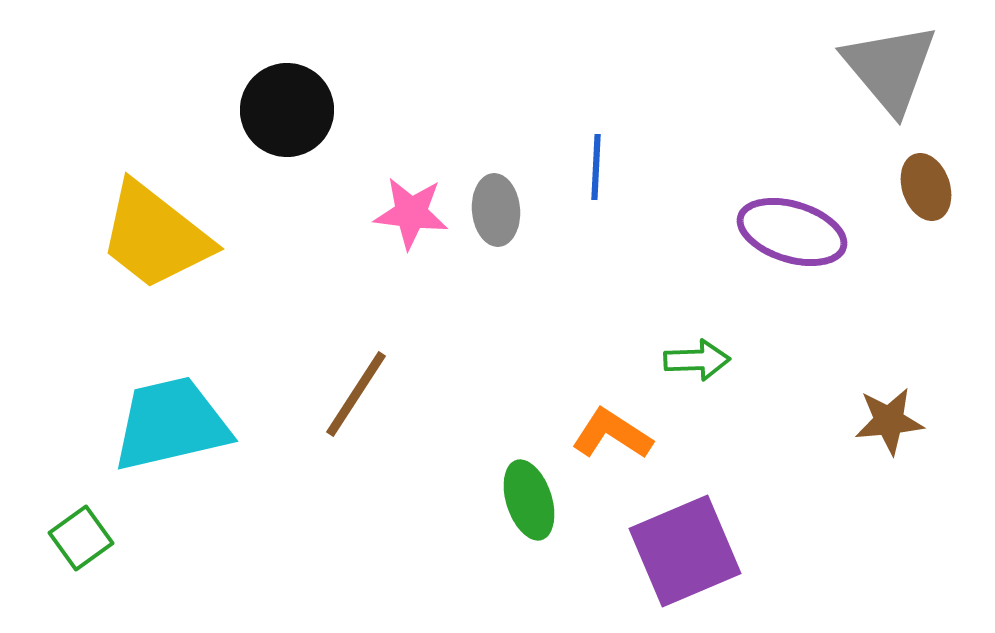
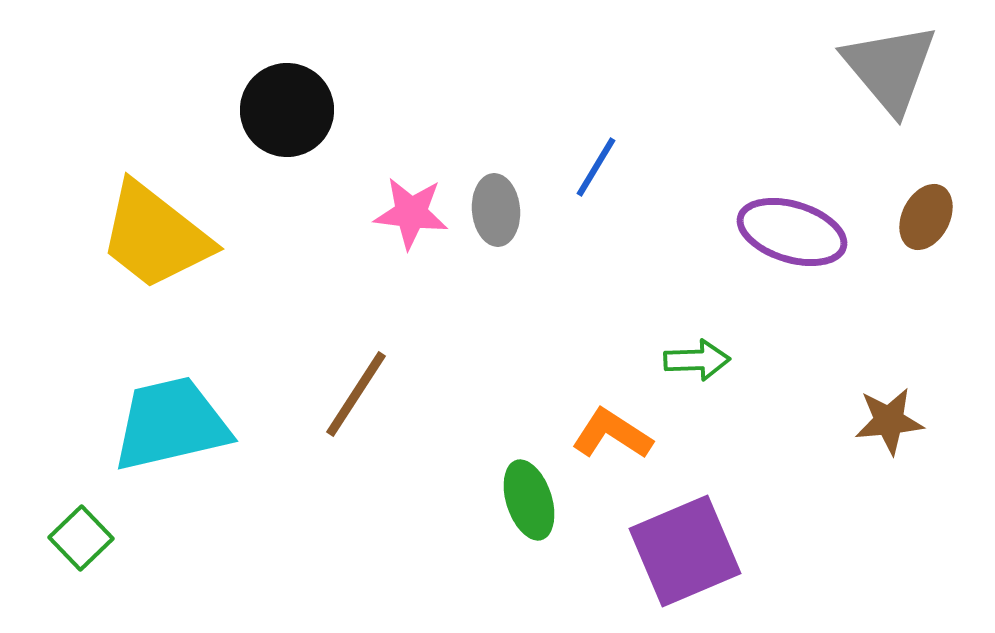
blue line: rotated 28 degrees clockwise
brown ellipse: moved 30 px down; rotated 46 degrees clockwise
green square: rotated 8 degrees counterclockwise
